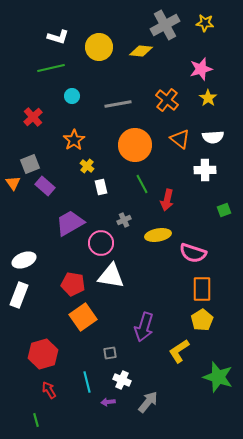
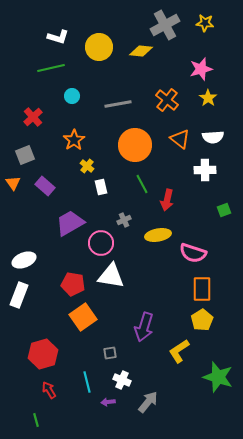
gray square at (30, 164): moved 5 px left, 9 px up
